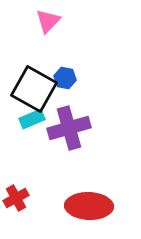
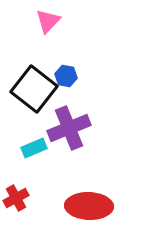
blue hexagon: moved 1 px right, 2 px up
black square: rotated 9 degrees clockwise
cyan rectangle: moved 2 px right, 29 px down
purple cross: rotated 6 degrees counterclockwise
